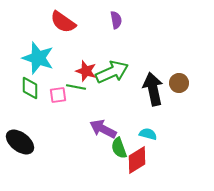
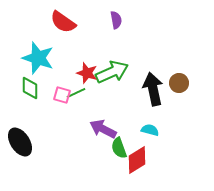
red star: moved 1 px right, 2 px down
green line: moved 6 px down; rotated 36 degrees counterclockwise
pink square: moved 4 px right; rotated 24 degrees clockwise
cyan semicircle: moved 2 px right, 4 px up
black ellipse: rotated 20 degrees clockwise
